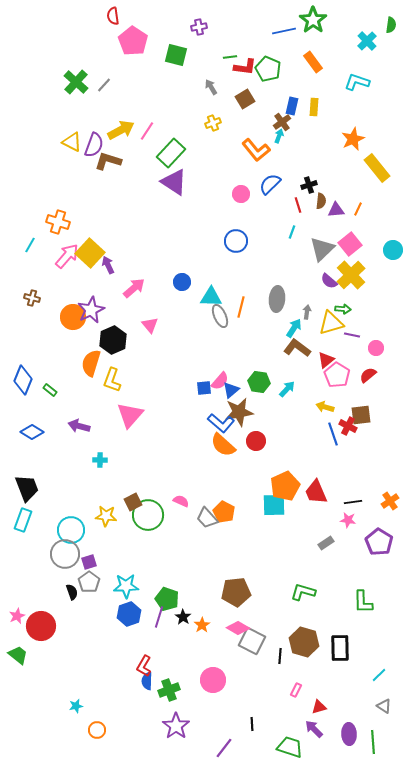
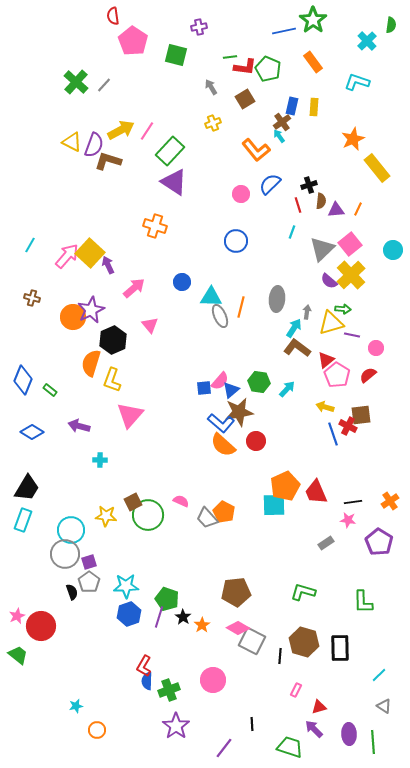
cyan arrow at (279, 136): rotated 56 degrees counterclockwise
green rectangle at (171, 153): moved 1 px left, 2 px up
orange cross at (58, 222): moved 97 px right, 4 px down
black trapezoid at (27, 488): rotated 52 degrees clockwise
